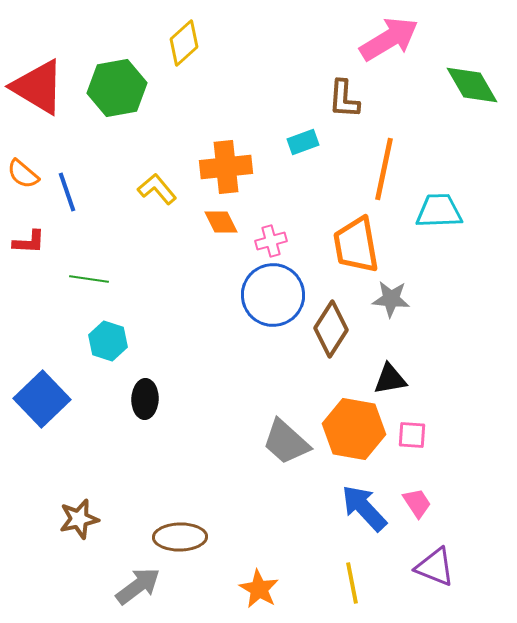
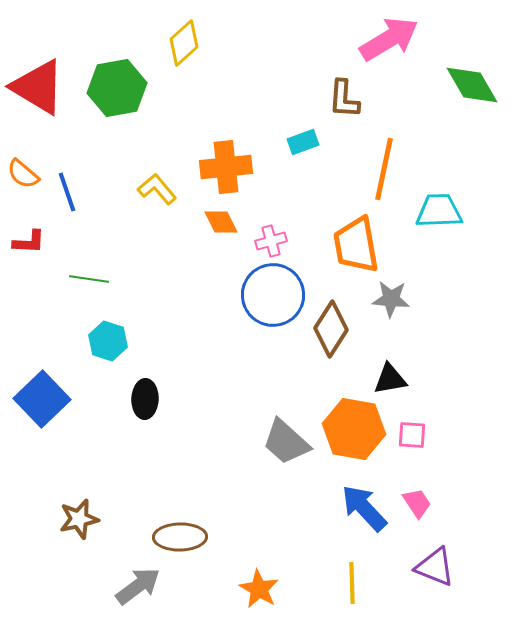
yellow line: rotated 9 degrees clockwise
